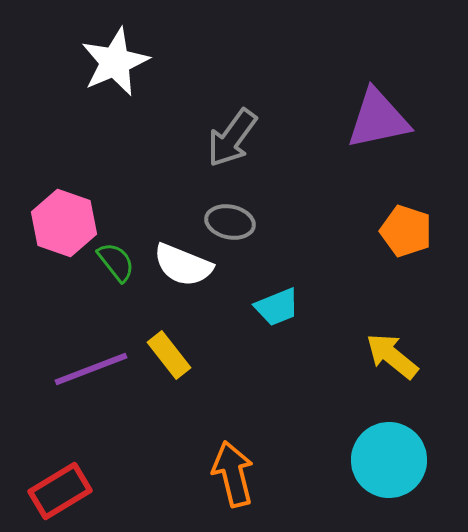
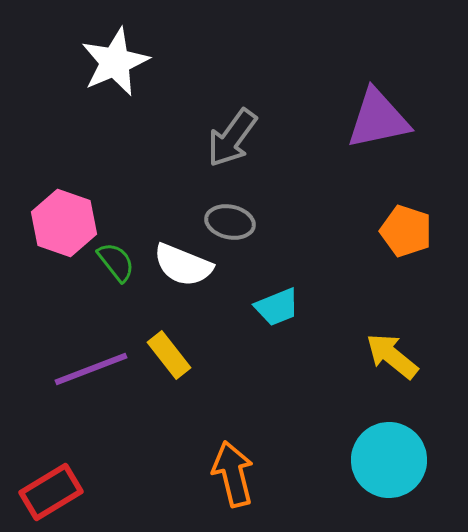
red rectangle: moved 9 px left, 1 px down
